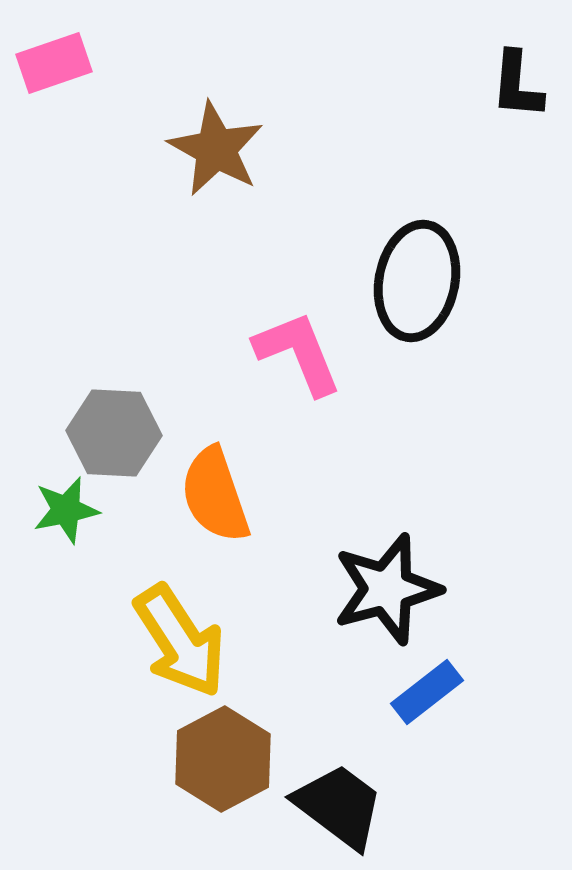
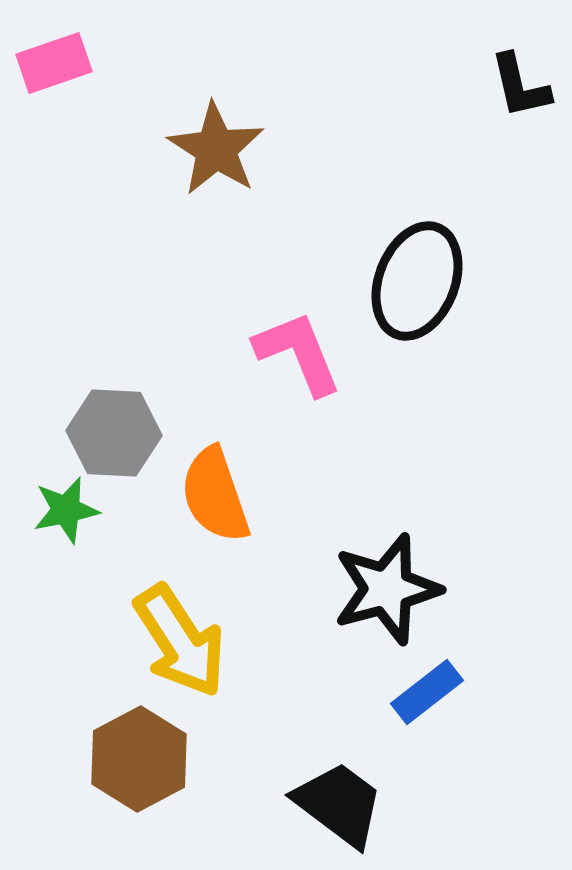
black L-shape: moved 3 px right, 1 px down; rotated 18 degrees counterclockwise
brown star: rotated 4 degrees clockwise
black ellipse: rotated 10 degrees clockwise
brown hexagon: moved 84 px left
black trapezoid: moved 2 px up
